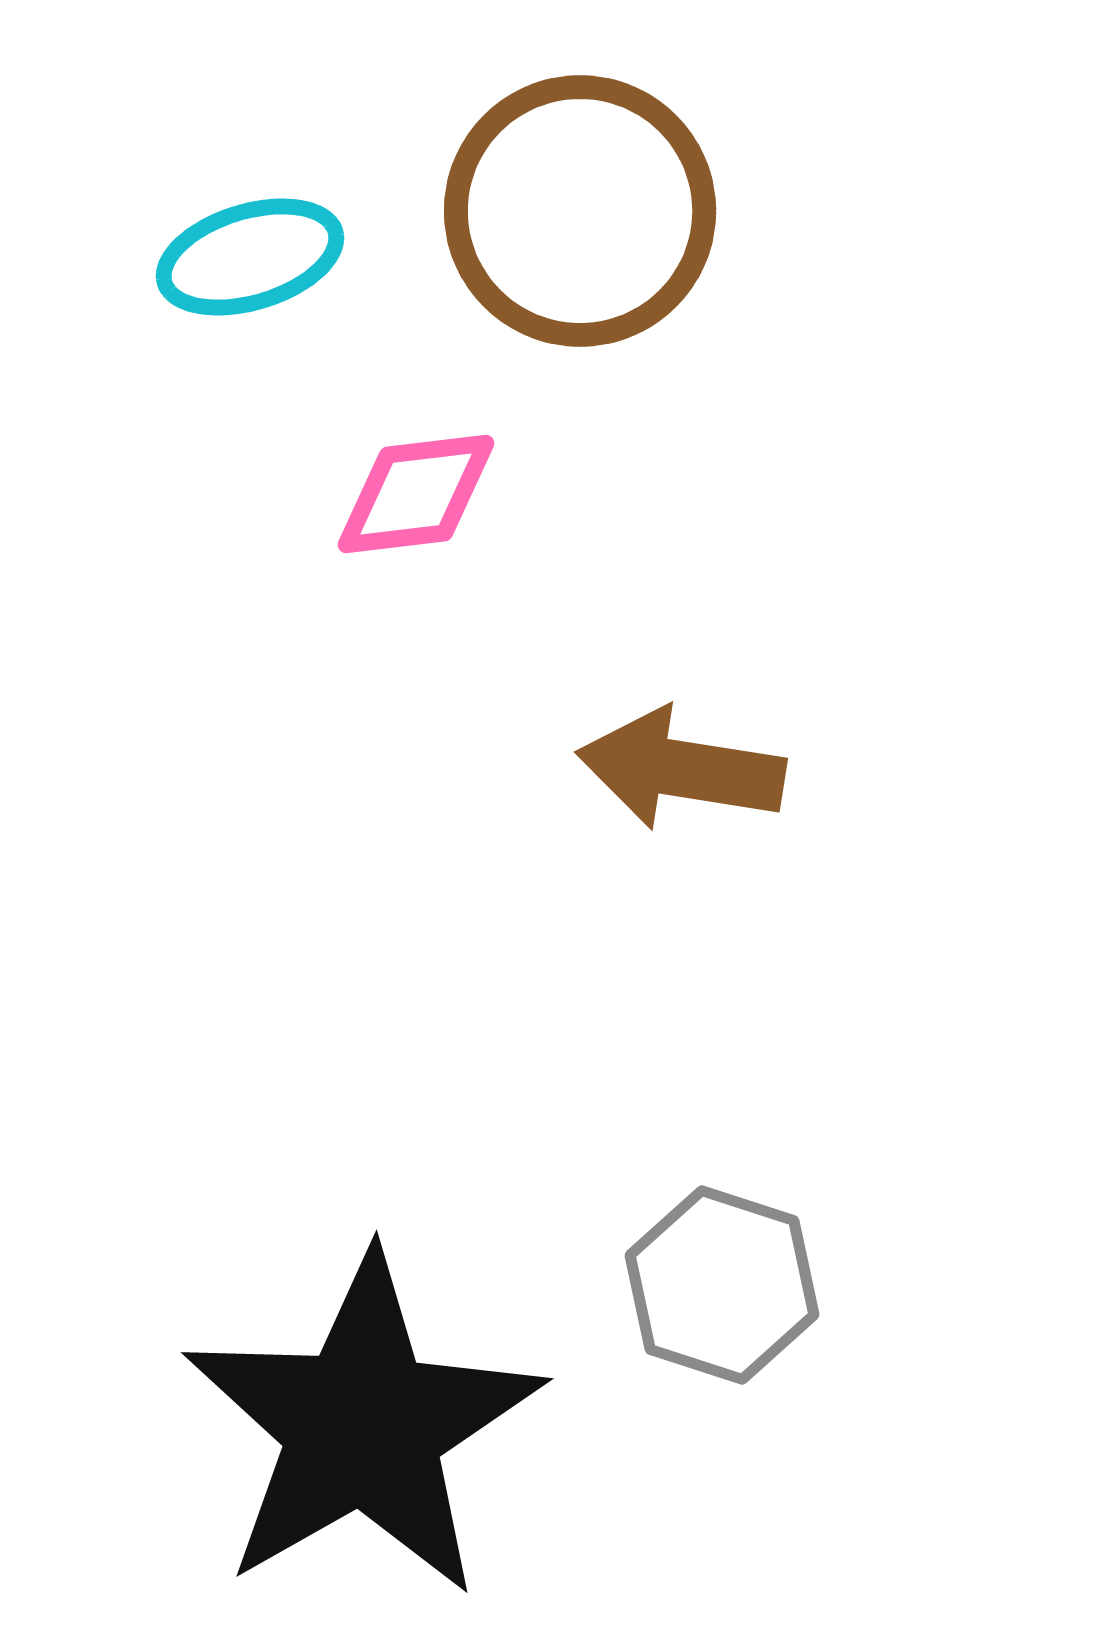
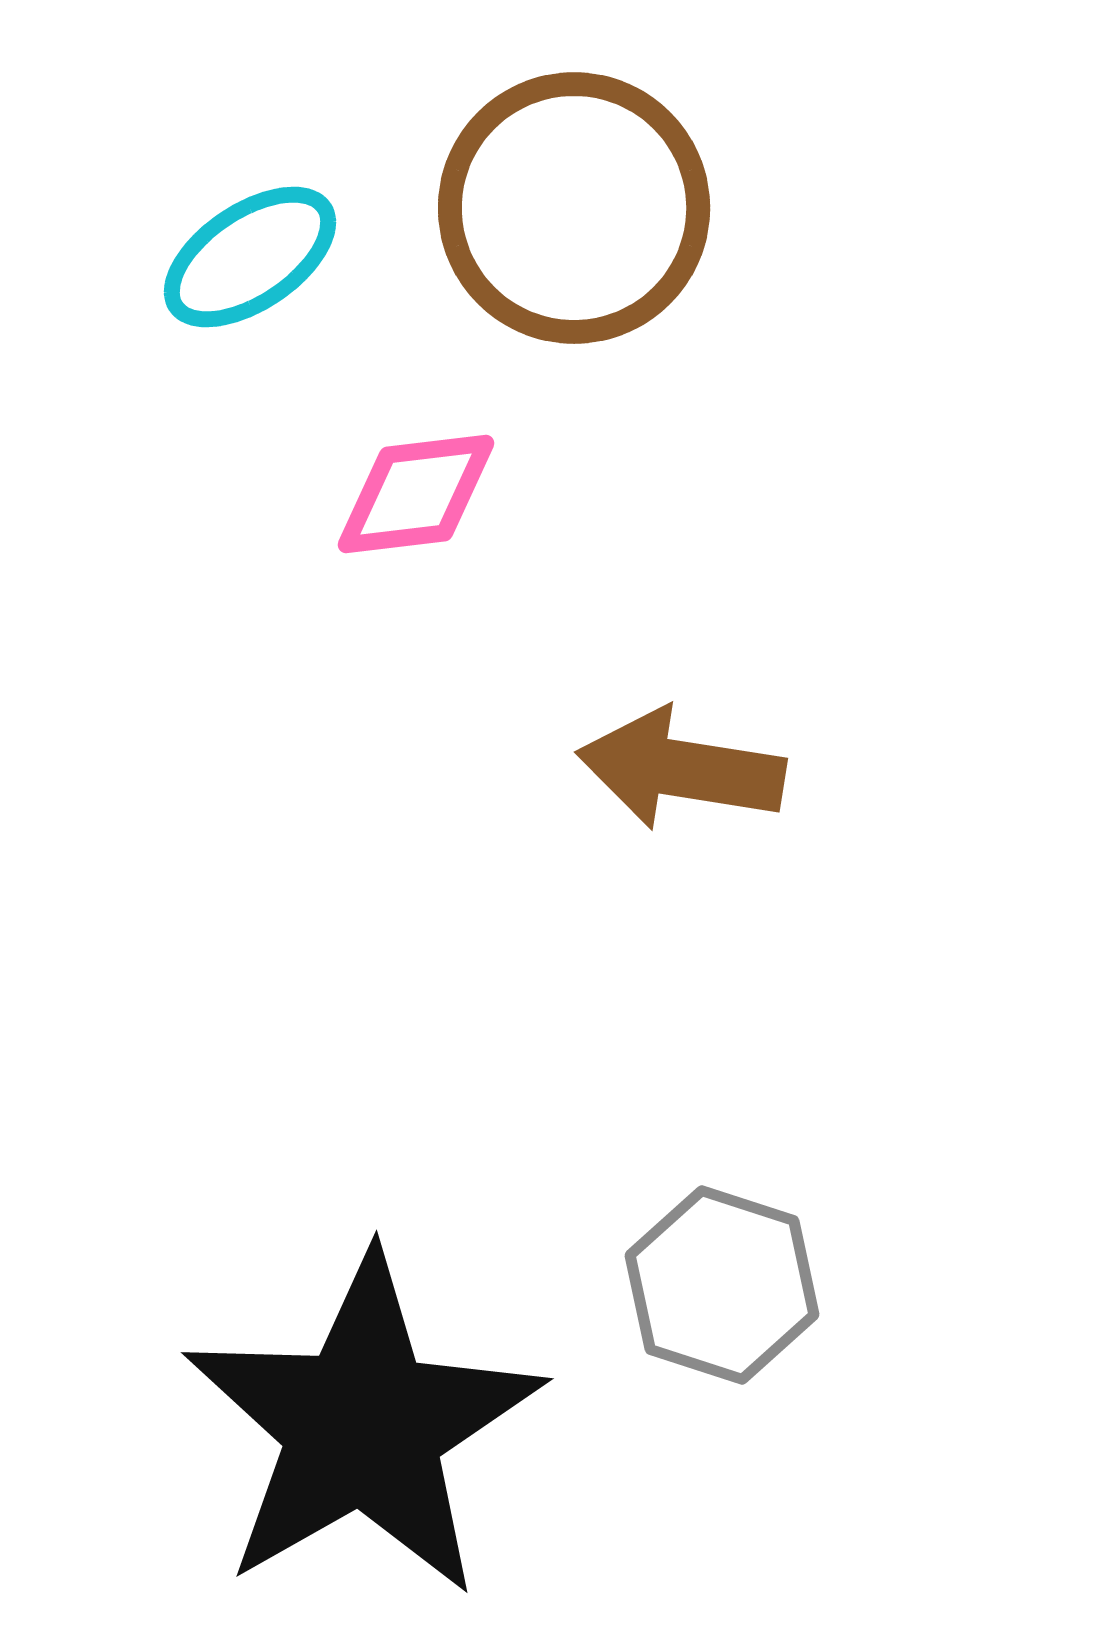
brown circle: moved 6 px left, 3 px up
cyan ellipse: rotated 17 degrees counterclockwise
